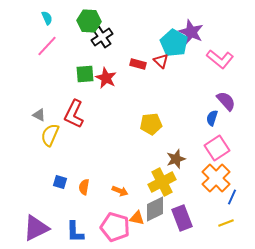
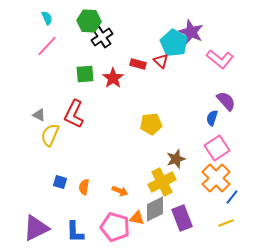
red star: moved 7 px right; rotated 10 degrees clockwise
blue line: rotated 14 degrees clockwise
